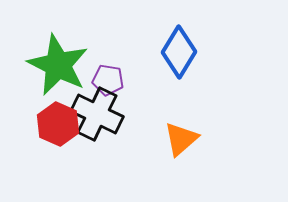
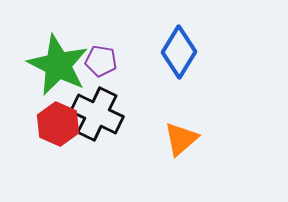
purple pentagon: moved 7 px left, 19 px up
